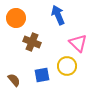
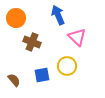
pink triangle: moved 1 px left, 6 px up
